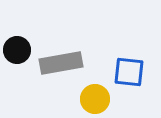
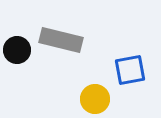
gray rectangle: moved 23 px up; rotated 24 degrees clockwise
blue square: moved 1 px right, 2 px up; rotated 16 degrees counterclockwise
